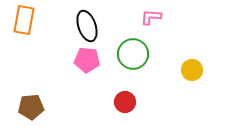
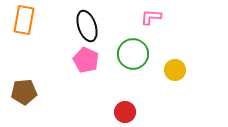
pink pentagon: moved 1 px left; rotated 20 degrees clockwise
yellow circle: moved 17 px left
red circle: moved 10 px down
brown pentagon: moved 7 px left, 15 px up
